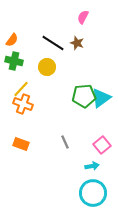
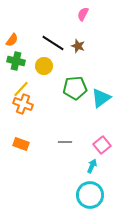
pink semicircle: moved 3 px up
brown star: moved 1 px right, 3 px down
green cross: moved 2 px right
yellow circle: moved 3 px left, 1 px up
green pentagon: moved 9 px left, 8 px up
gray line: rotated 64 degrees counterclockwise
cyan arrow: rotated 56 degrees counterclockwise
cyan circle: moved 3 px left, 2 px down
